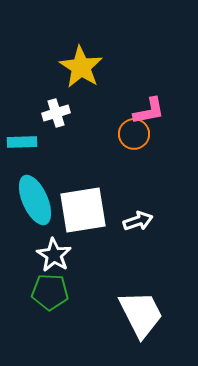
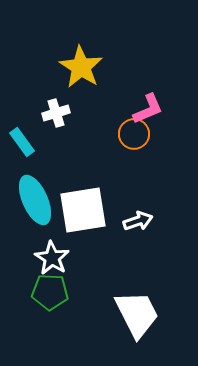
pink L-shape: moved 1 px left, 2 px up; rotated 12 degrees counterclockwise
cyan rectangle: rotated 56 degrees clockwise
white star: moved 2 px left, 3 px down
white trapezoid: moved 4 px left
